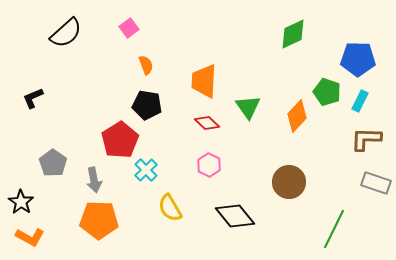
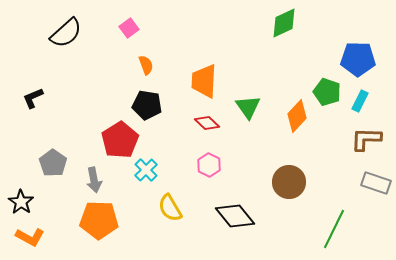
green diamond: moved 9 px left, 11 px up
